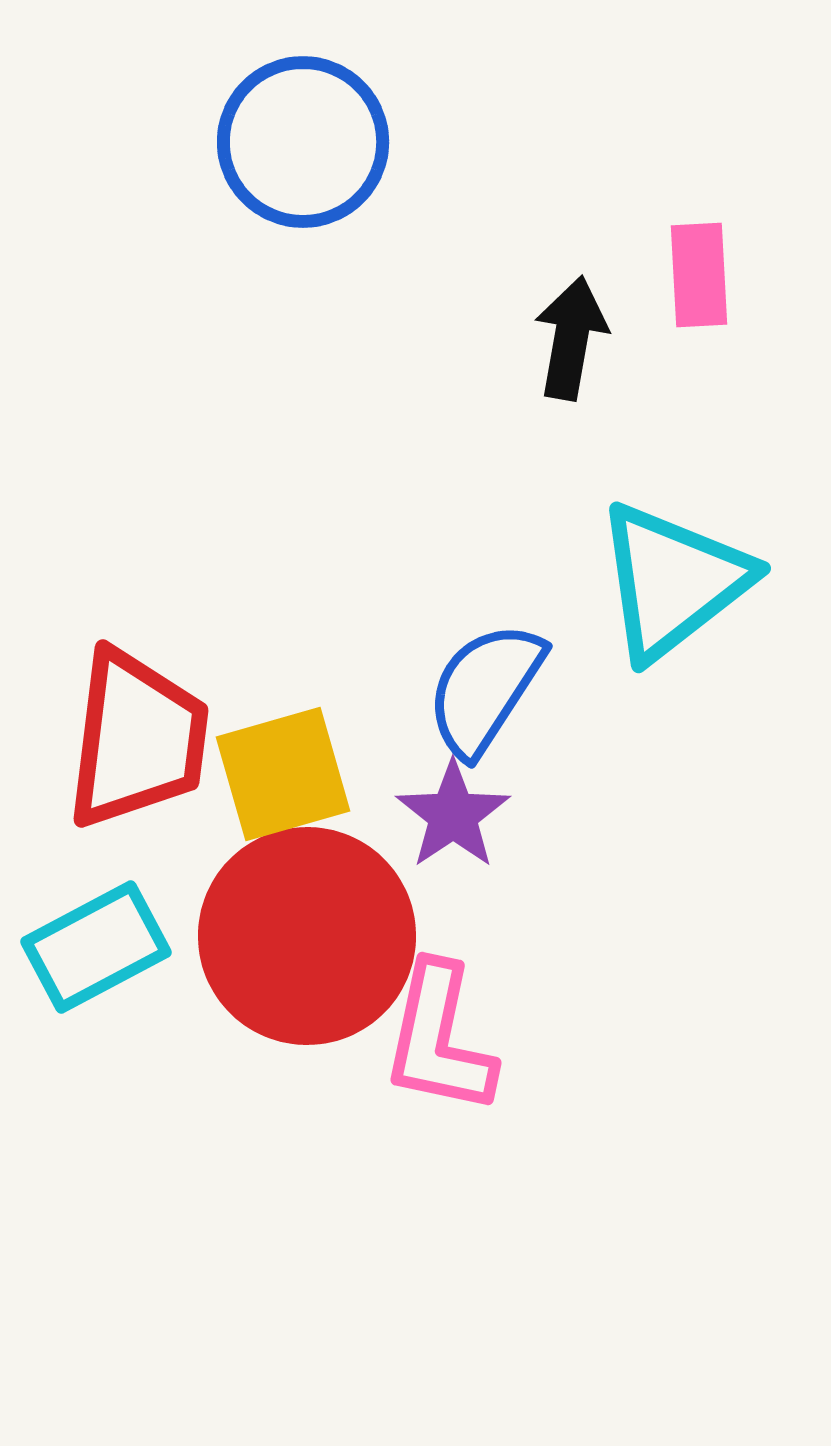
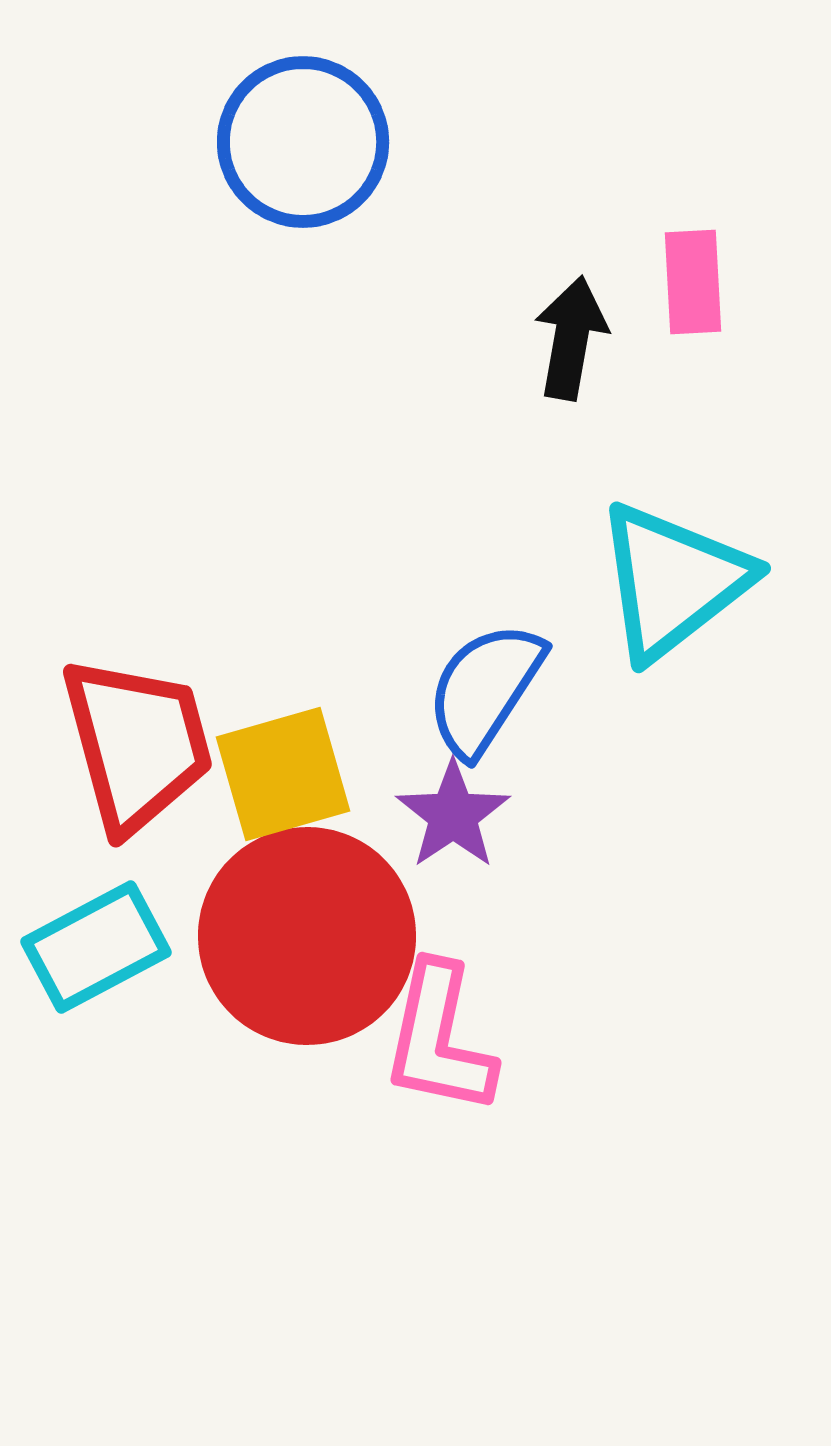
pink rectangle: moved 6 px left, 7 px down
red trapezoid: moved 5 px down; rotated 22 degrees counterclockwise
